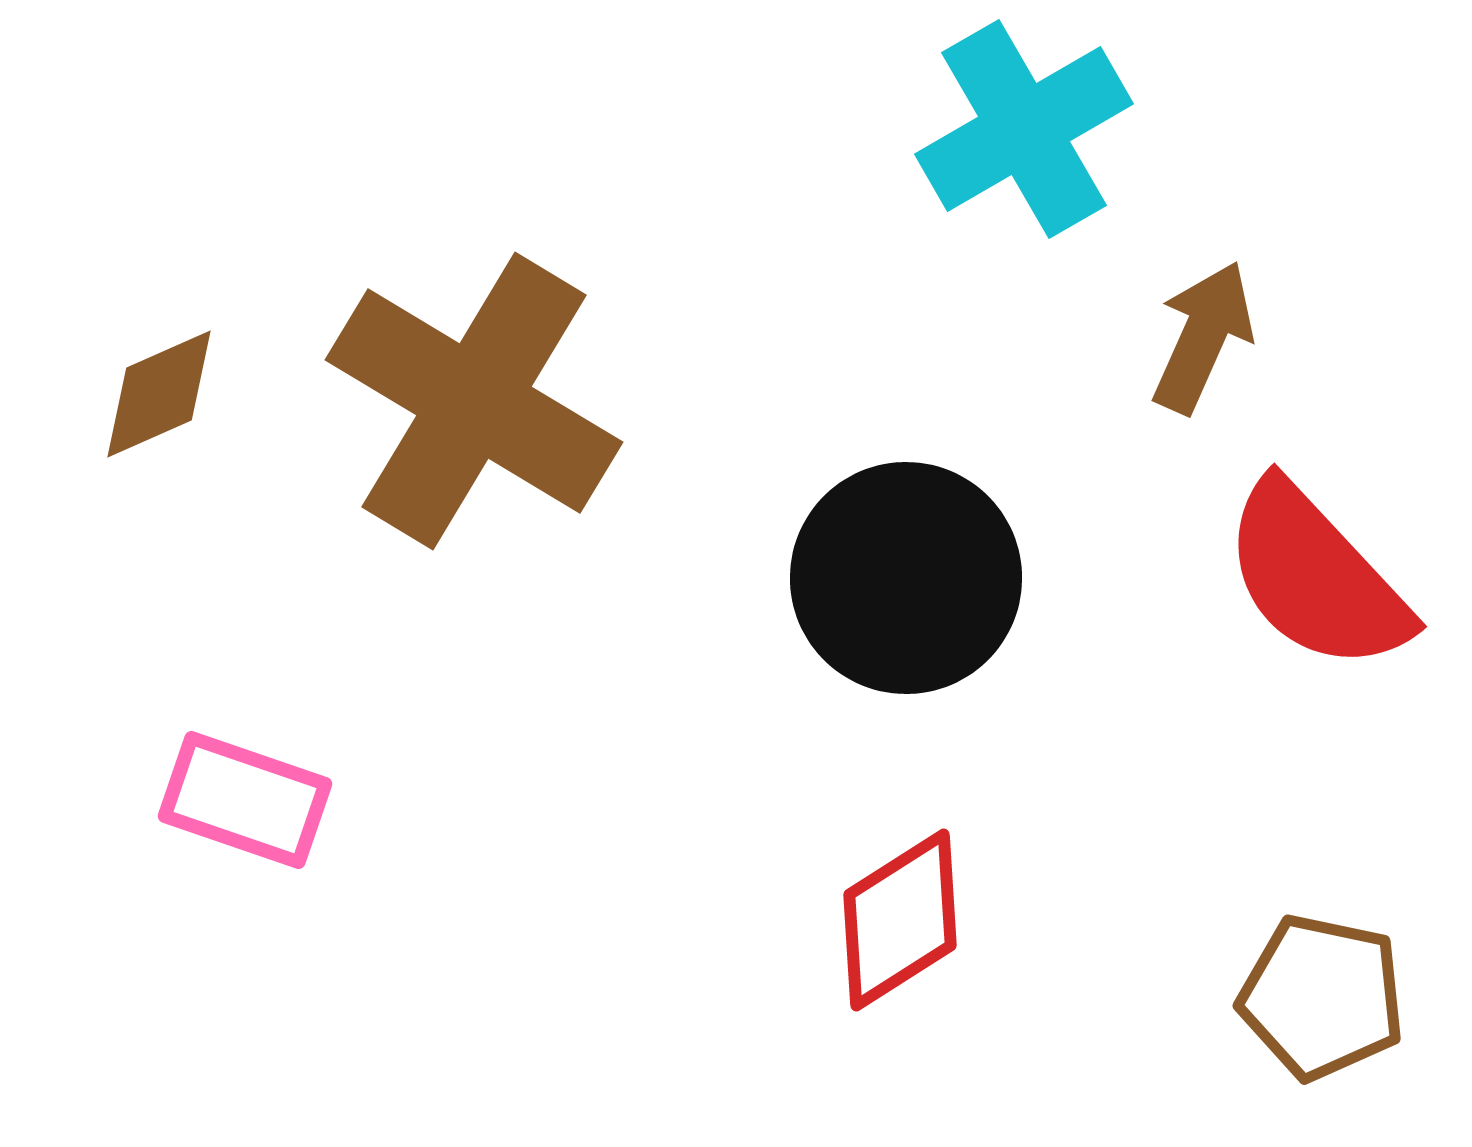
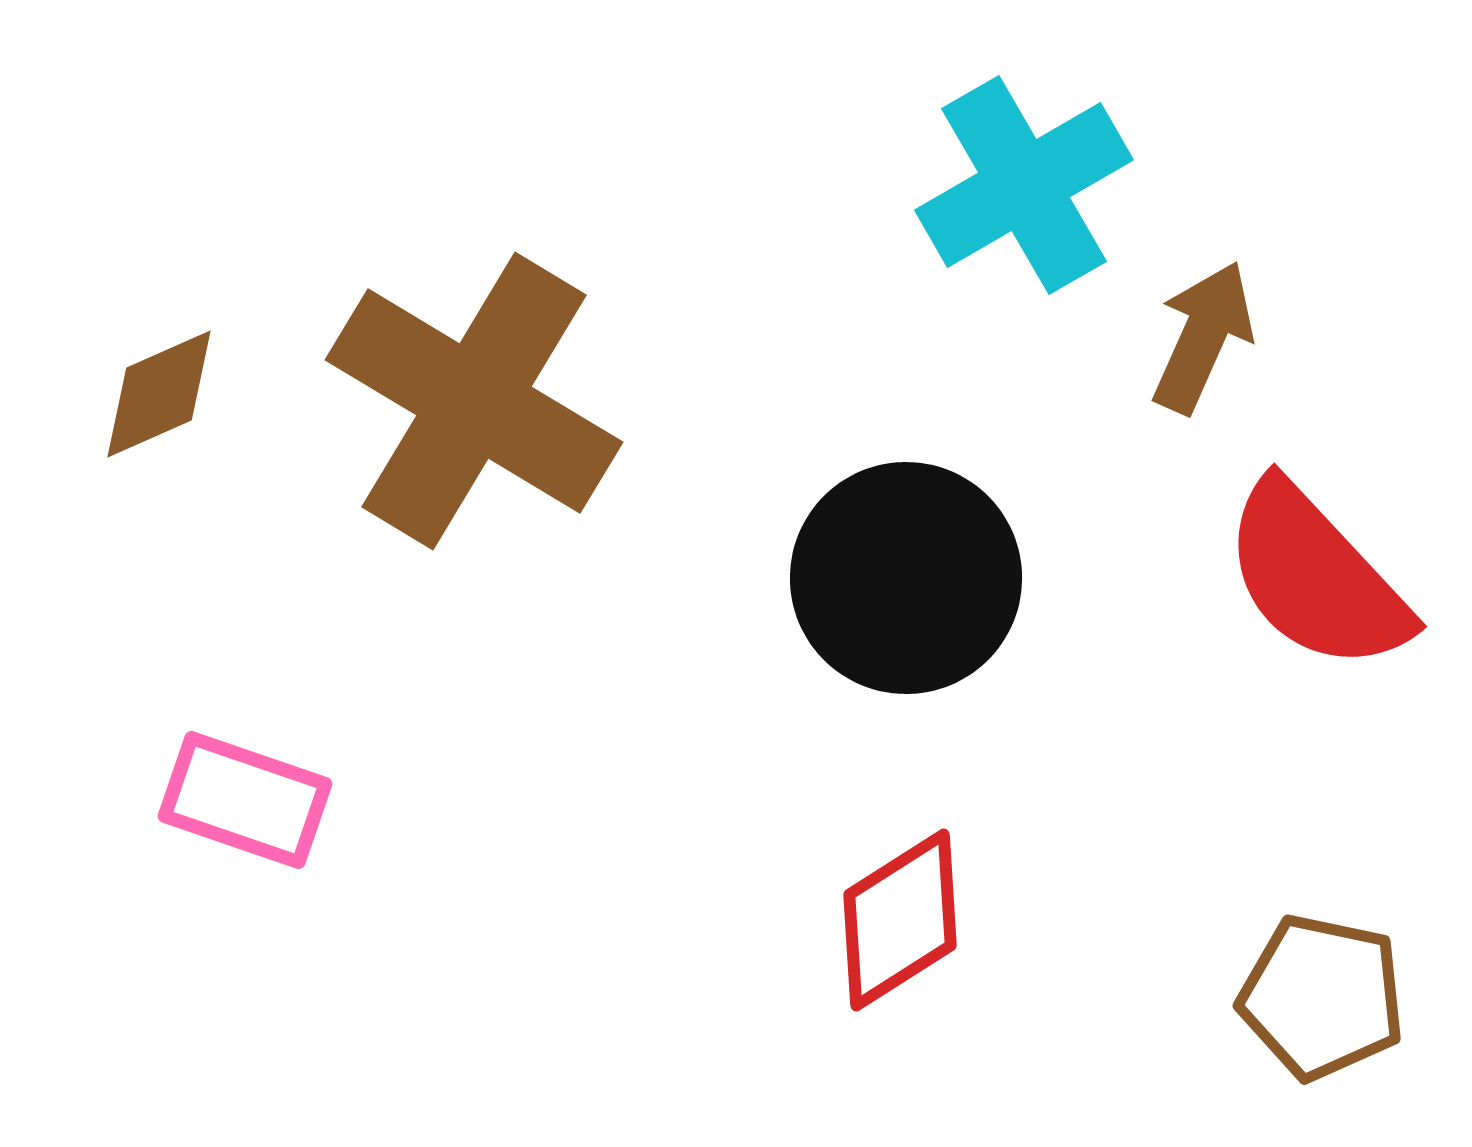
cyan cross: moved 56 px down
